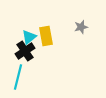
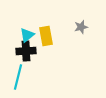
cyan triangle: moved 2 px left, 2 px up
black cross: moved 1 px right; rotated 30 degrees clockwise
